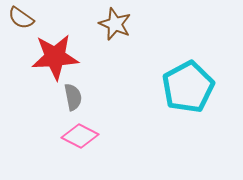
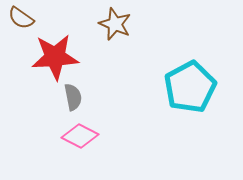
cyan pentagon: moved 2 px right
